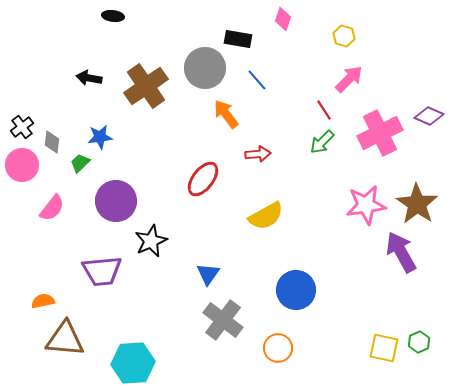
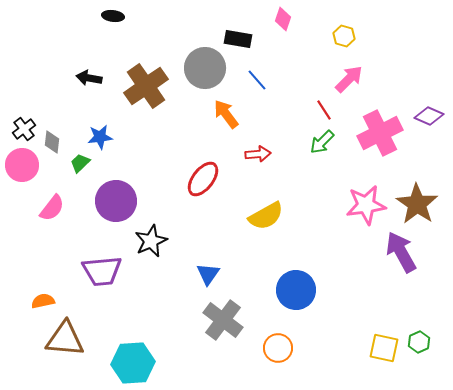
black cross: moved 2 px right, 2 px down
